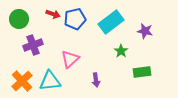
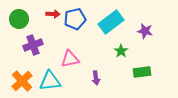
red arrow: rotated 16 degrees counterclockwise
pink triangle: rotated 30 degrees clockwise
purple arrow: moved 2 px up
